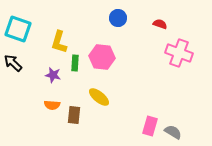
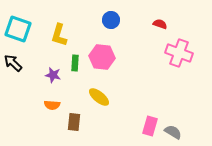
blue circle: moved 7 px left, 2 px down
yellow L-shape: moved 7 px up
brown rectangle: moved 7 px down
